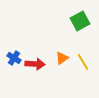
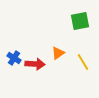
green square: rotated 18 degrees clockwise
orange triangle: moved 4 px left, 5 px up
